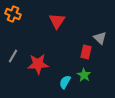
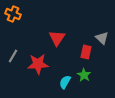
red triangle: moved 17 px down
gray triangle: moved 2 px right
